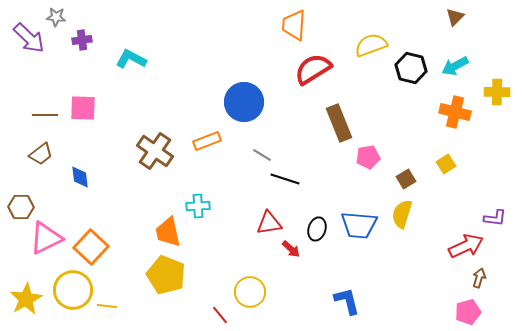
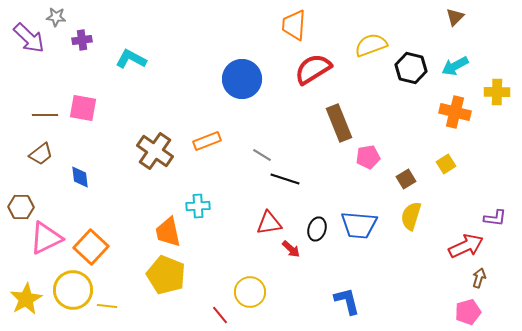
blue circle at (244, 102): moved 2 px left, 23 px up
pink square at (83, 108): rotated 8 degrees clockwise
yellow semicircle at (402, 214): moved 9 px right, 2 px down
